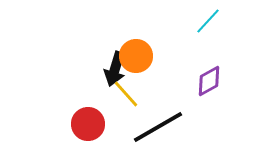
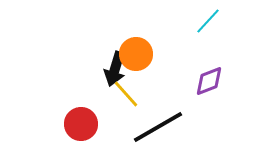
orange circle: moved 2 px up
purple diamond: rotated 8 degrees clockwise
red circle: moved 7 px left
